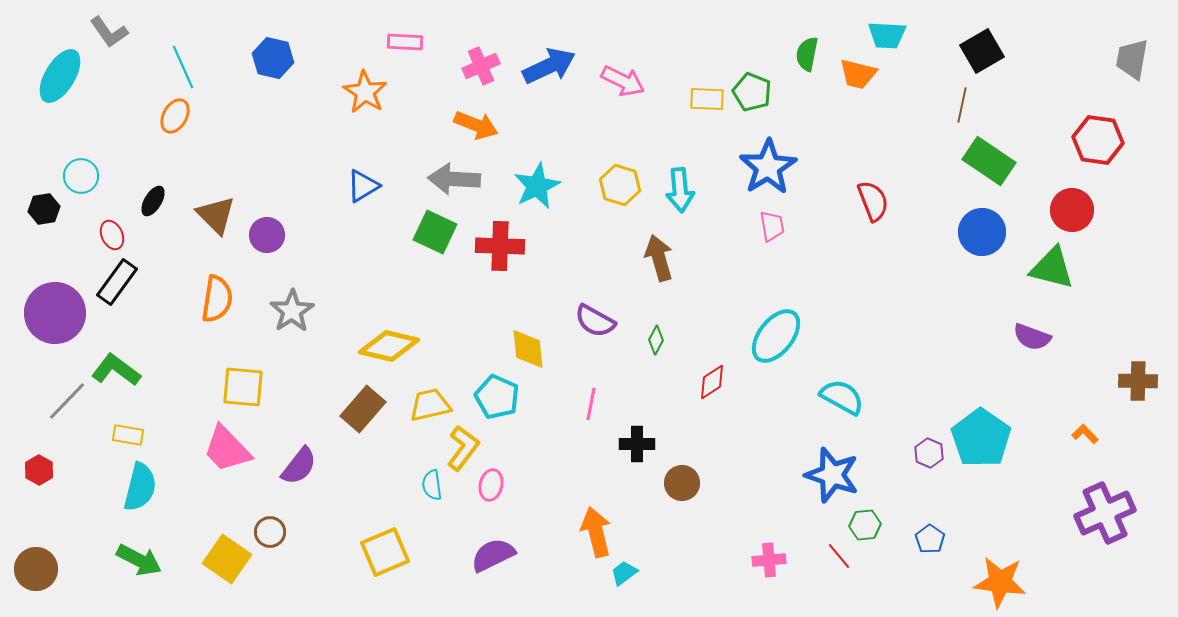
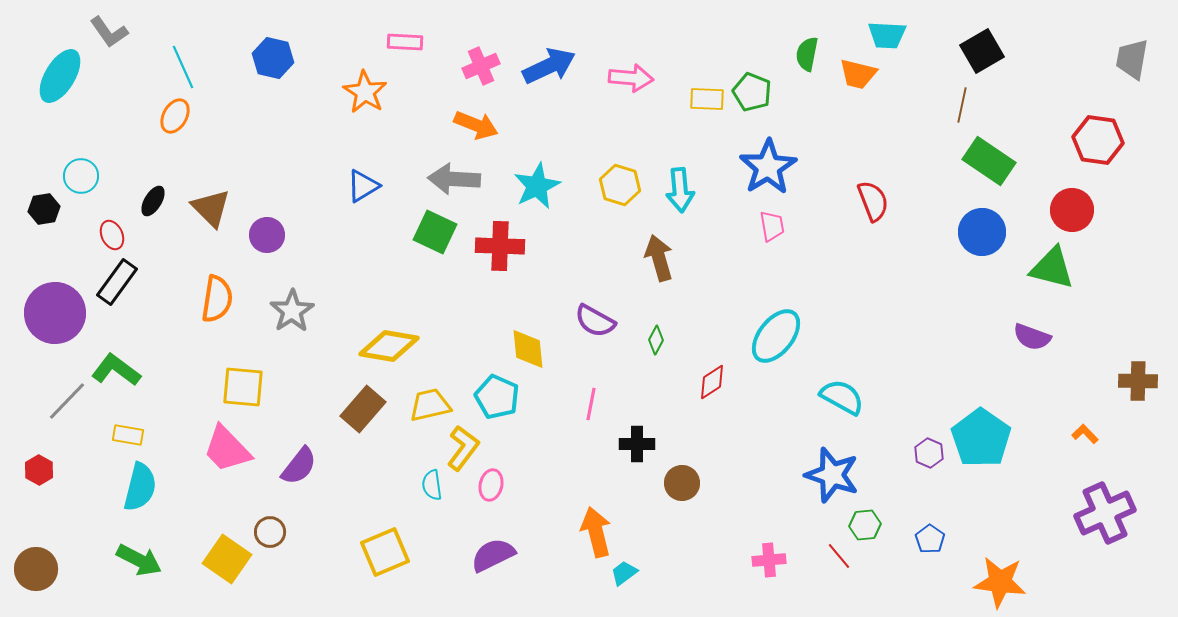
pink arrow at (623, 81): moved 8 px right, 3 px up; rotated 21 degrees counterclockwise
brown triangle at (216, 215): moved 5 px left, 7 px up
yellow diamond at (389, 346): rotated 4 degrees counterclockwise
